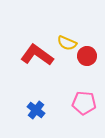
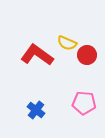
red circle: moved 1 px up
